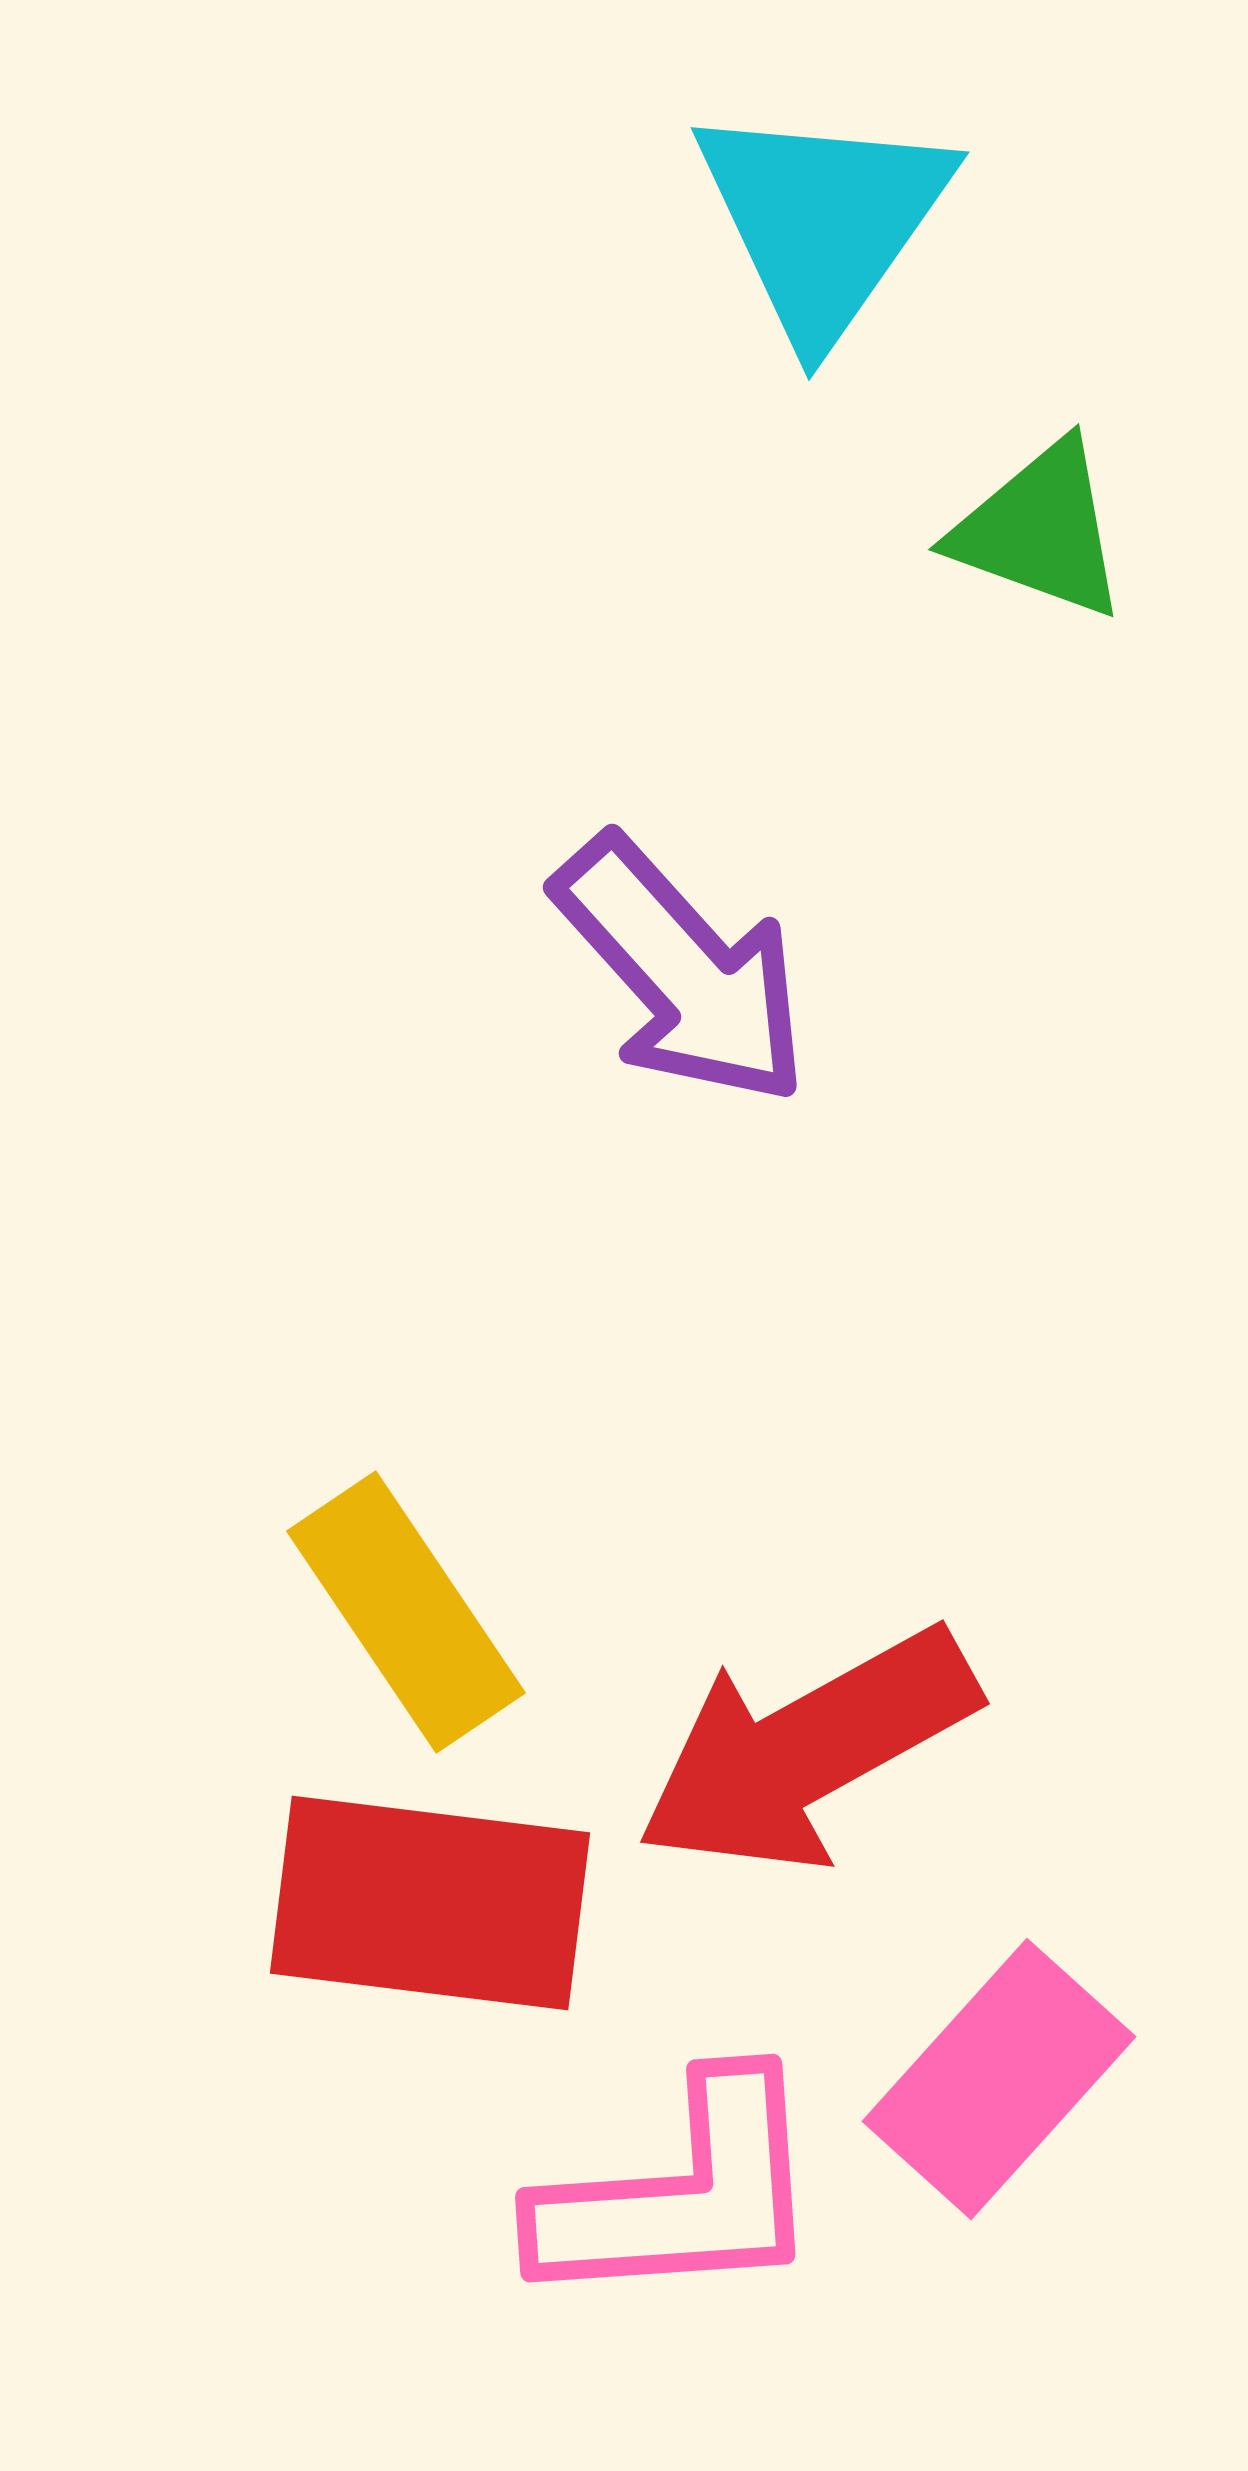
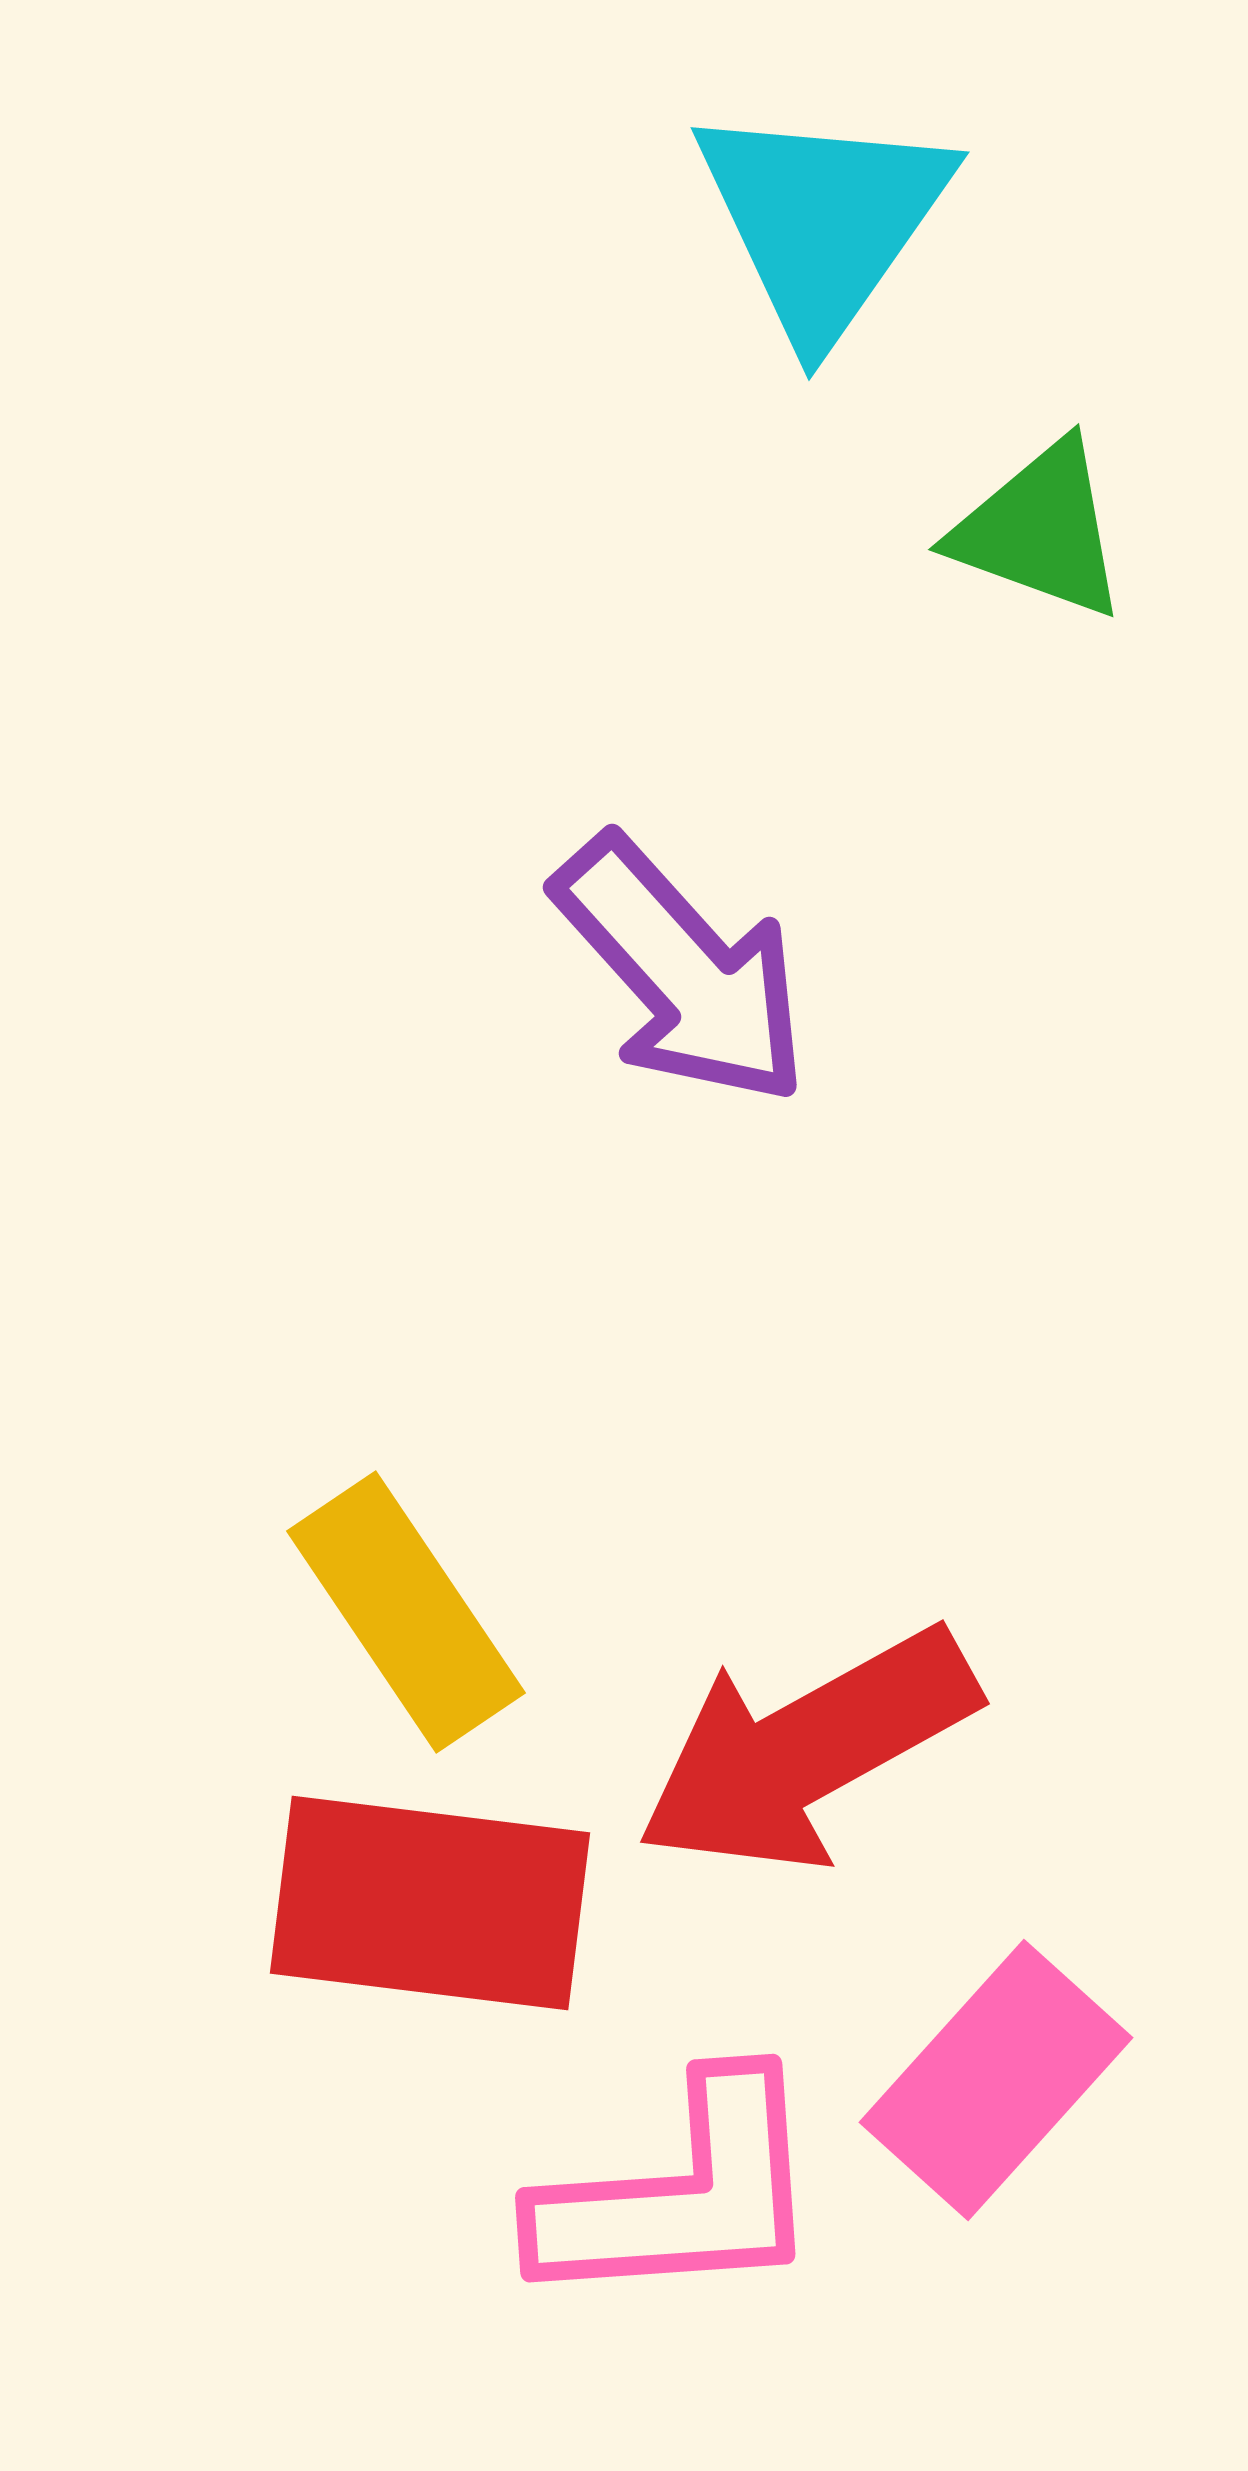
pink rectangle: moved 3 px left, 1 px down
